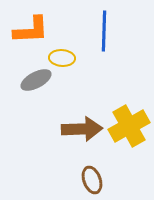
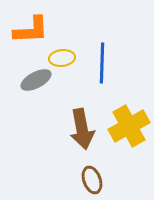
blue line: moved 2 px left, 32 px down
yellow ellipse: rotated 10 degrees counterclockwise
brown arrow: rotated 81 degrees clockwise
